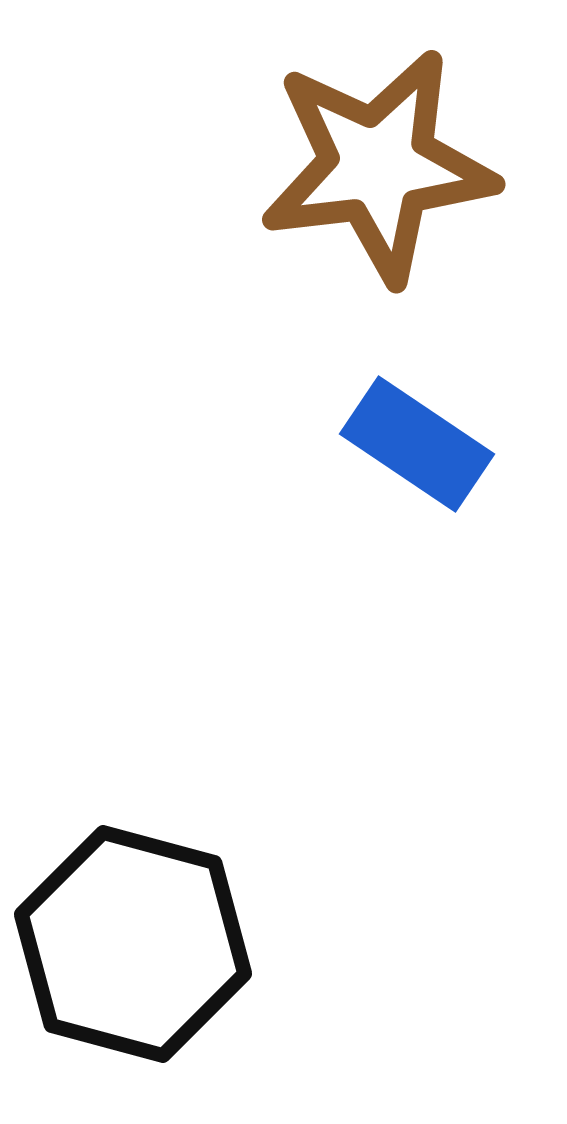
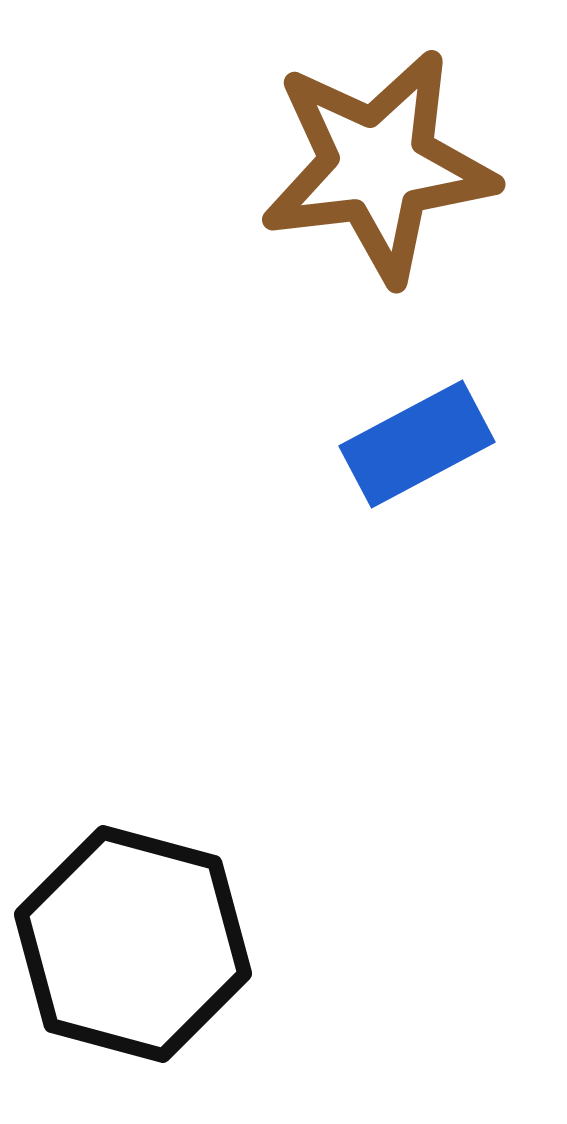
blue rectangle: rotated 62 degrees counterclockwise
